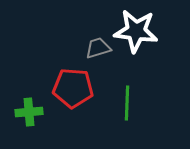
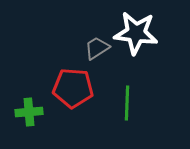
white star: moved 2 px down
gray trapezoid: moved 1 px left; rotated 16 degrees counterclockwise
